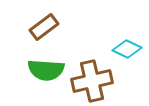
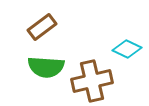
brown rectangle: moved 2 px left
green semicircle: moved 3 px up
